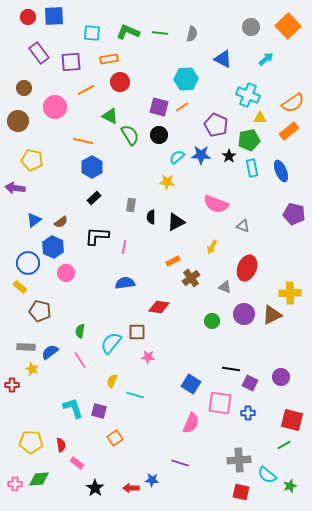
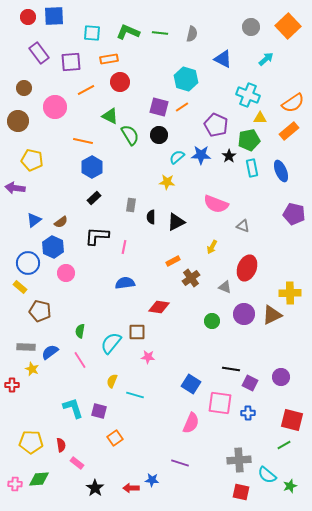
cyan hexagon at (186, 79): rotated 20 degrees clockwise
